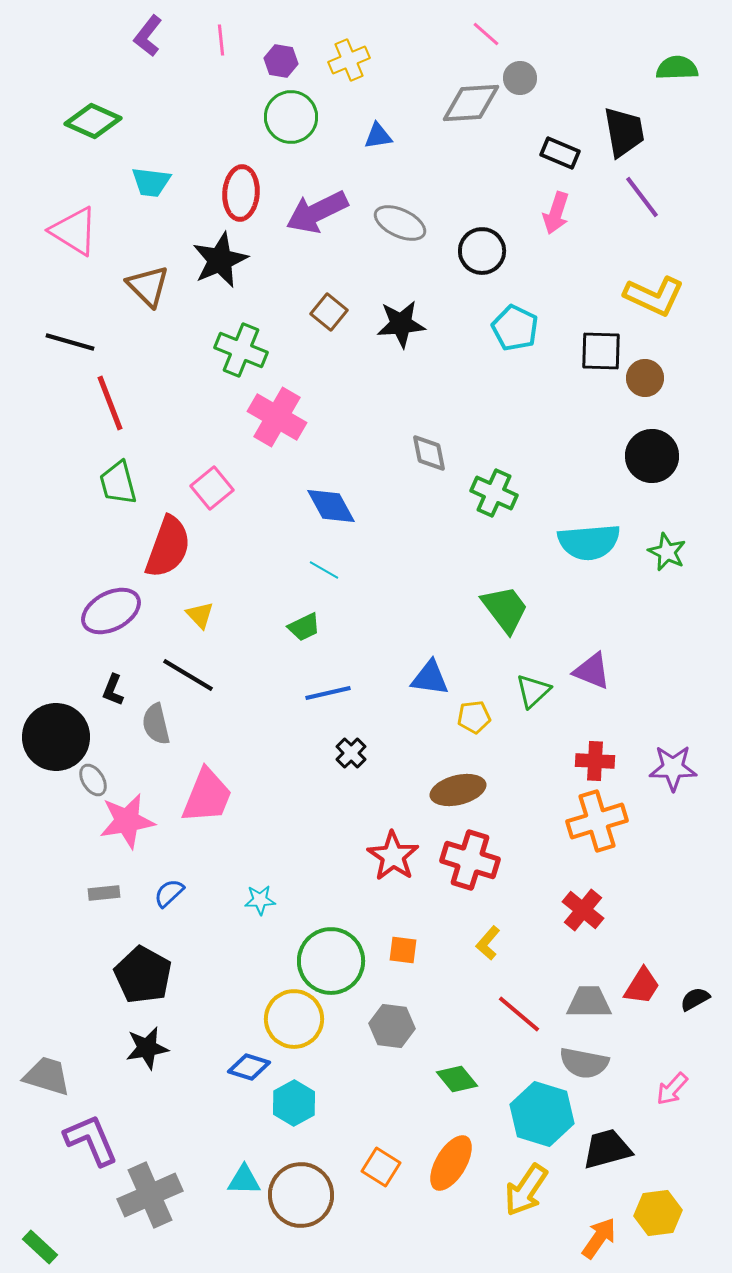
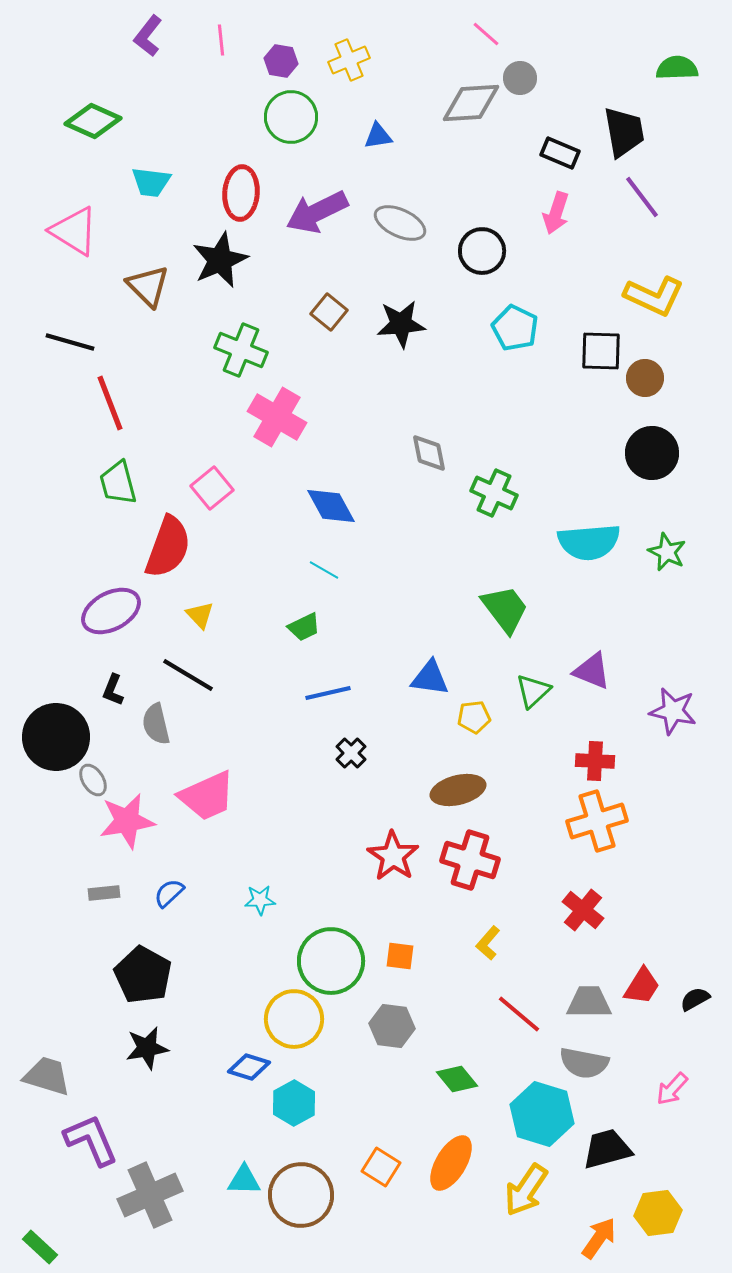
black circle at (652, 456): moved 3 px up
purple star at (673, 768): moved 57 px up; rotated 12 degrees clockwise
pink trapezoid at (207, 796): rotated 44 degrees clockwise
orange square at (403, 950): moved 3 px left, 6 px down
